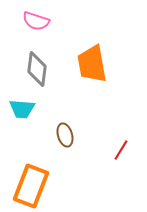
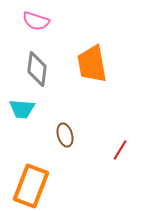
red line: moved 1 px left
